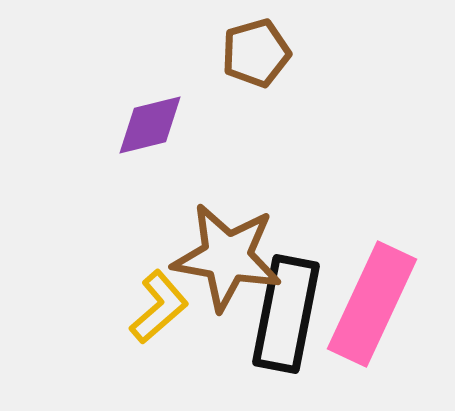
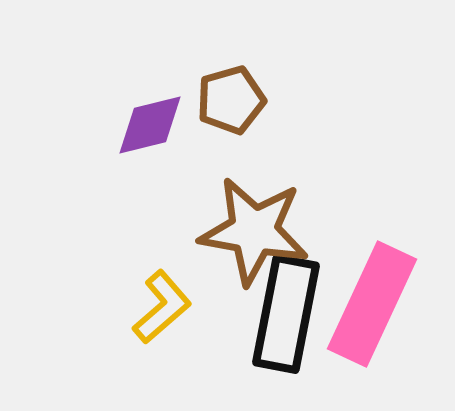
brown pentagon: moved 25 px left, 47 px down
brown star: moved 27 px right, 26 px up
yellow L-shape: moved 3 px right
